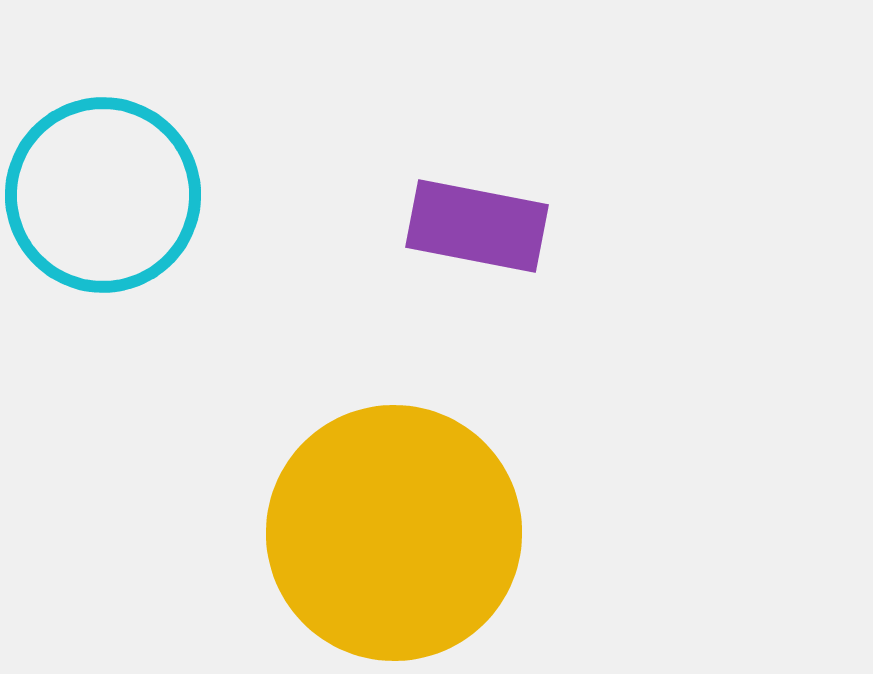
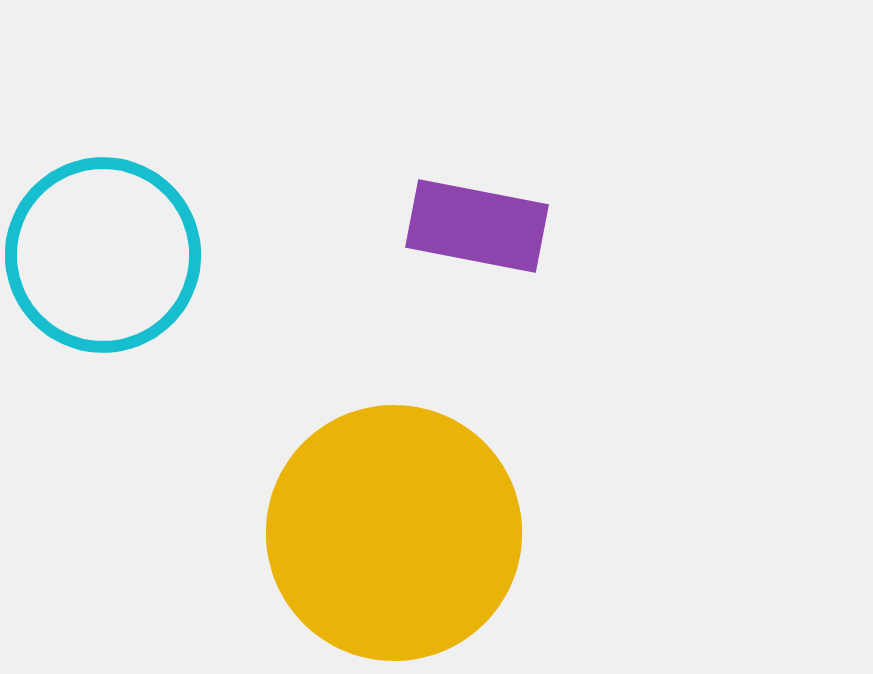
cyan circle: moved 60 px down
